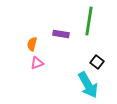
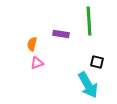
green line: rotated 12 degrees counterclockwise
black square: rotated 24 degrees counterclockwise
